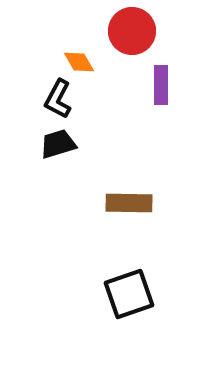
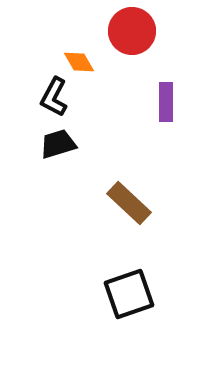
purple rectangle: moved 5 px right, 17 px down
black L-shape: moved 4 px left, 2 px up
brown rectangle: rotated 42 degrees clockwise
